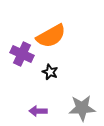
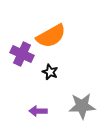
gray star: moved 2 px up
